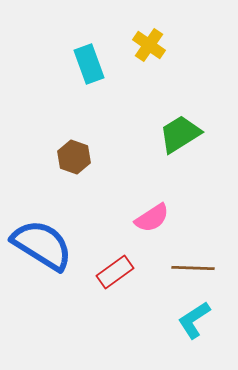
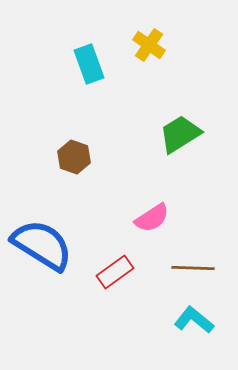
cyan L-shape: rotated 72 degrees clockwise
